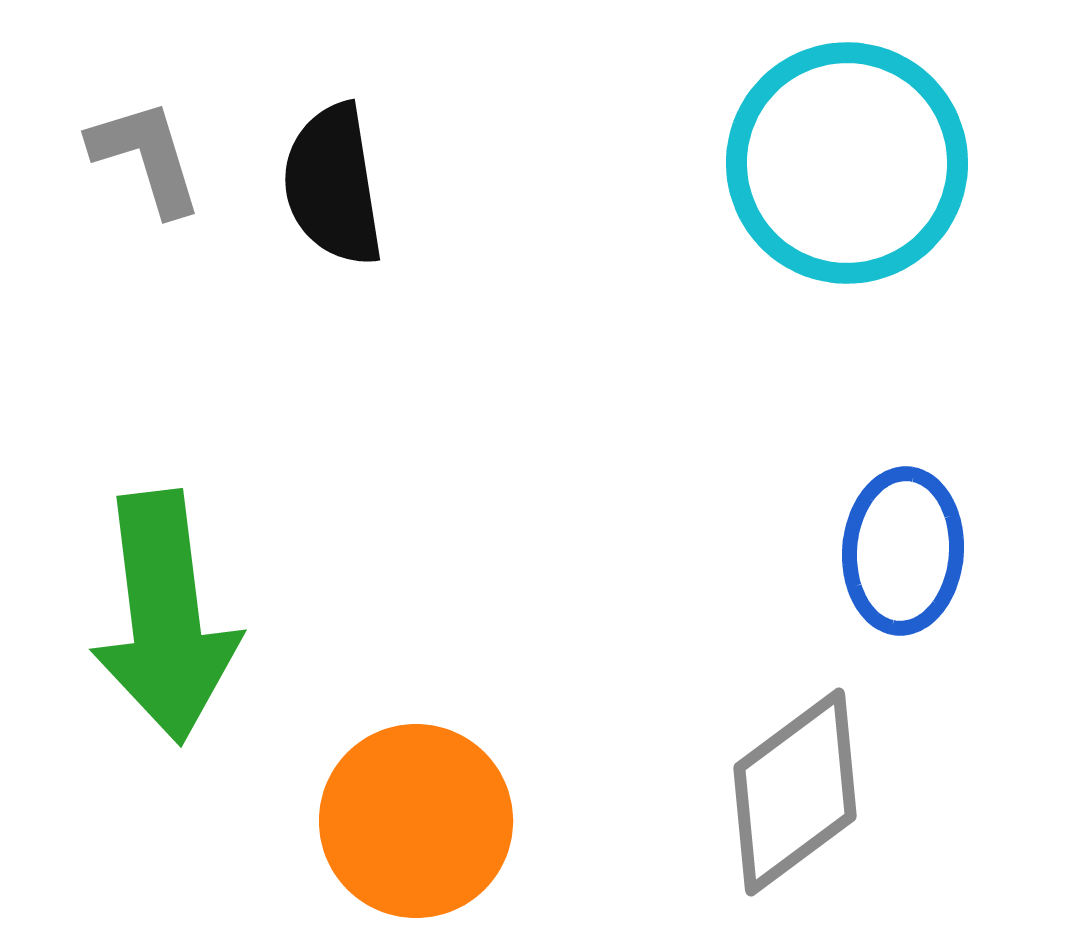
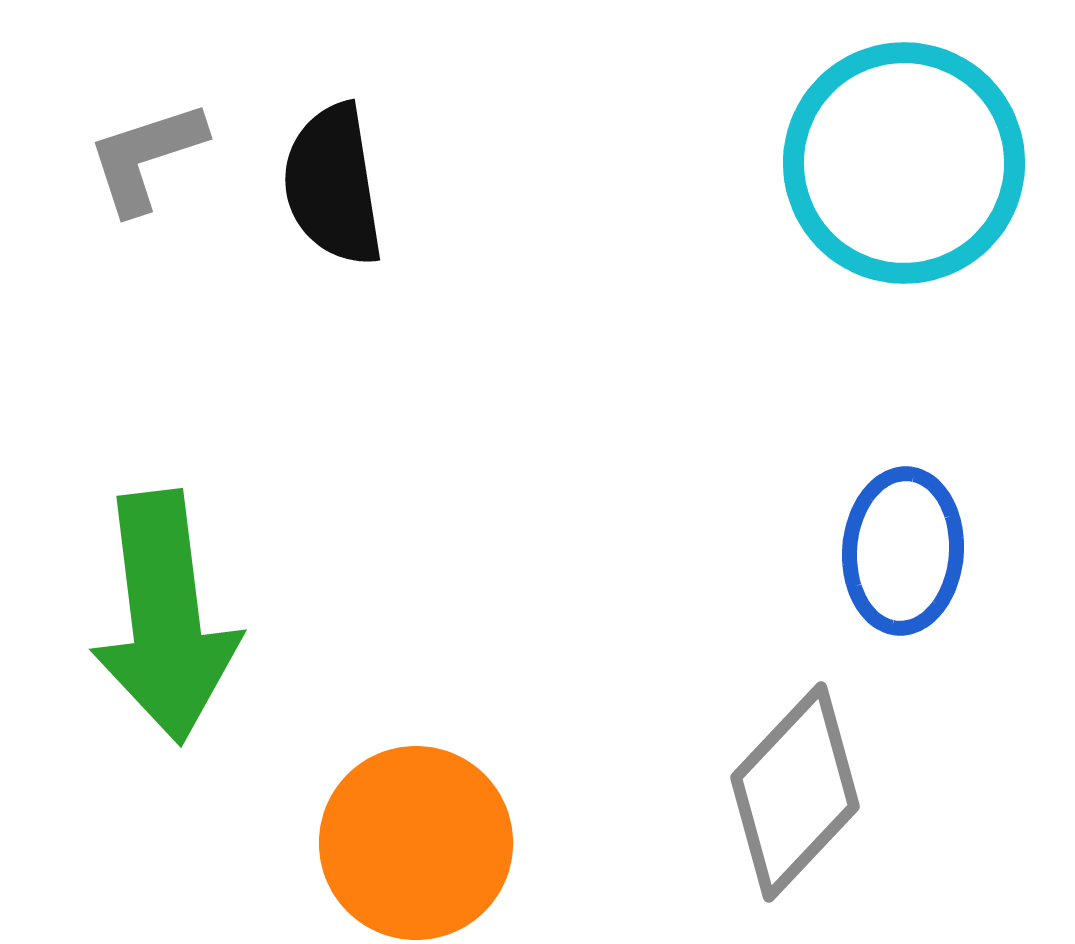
gray L-shape: rotated 91 degrees counterclockwise
cyan circle: moved 57 px right
gray diamond: rotated 10 degrees counterclockwise
orange circle: moved 22 px down
